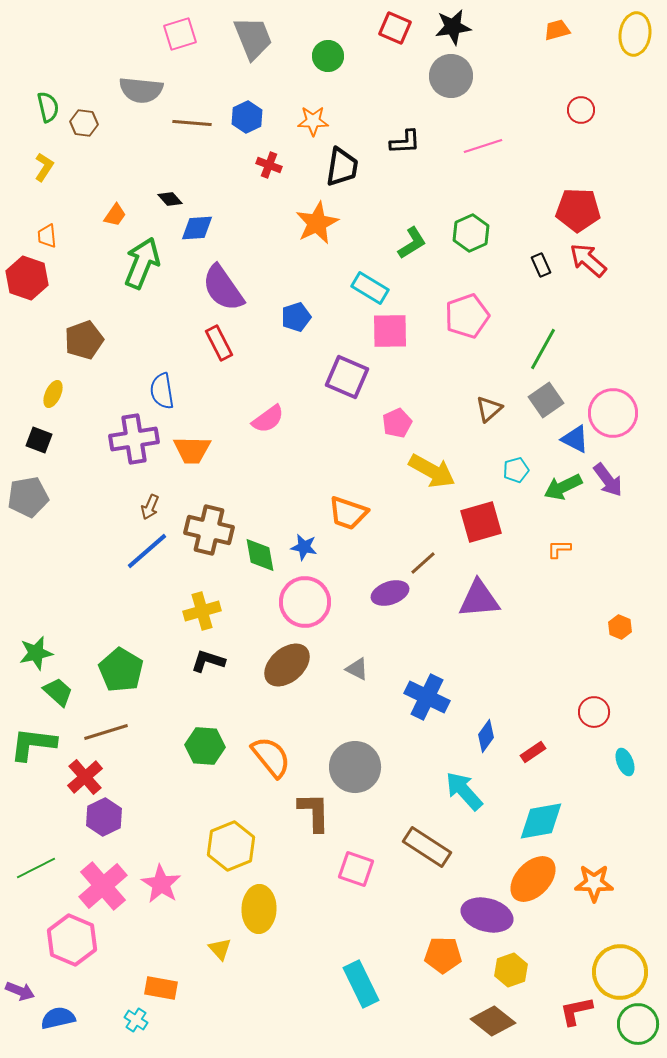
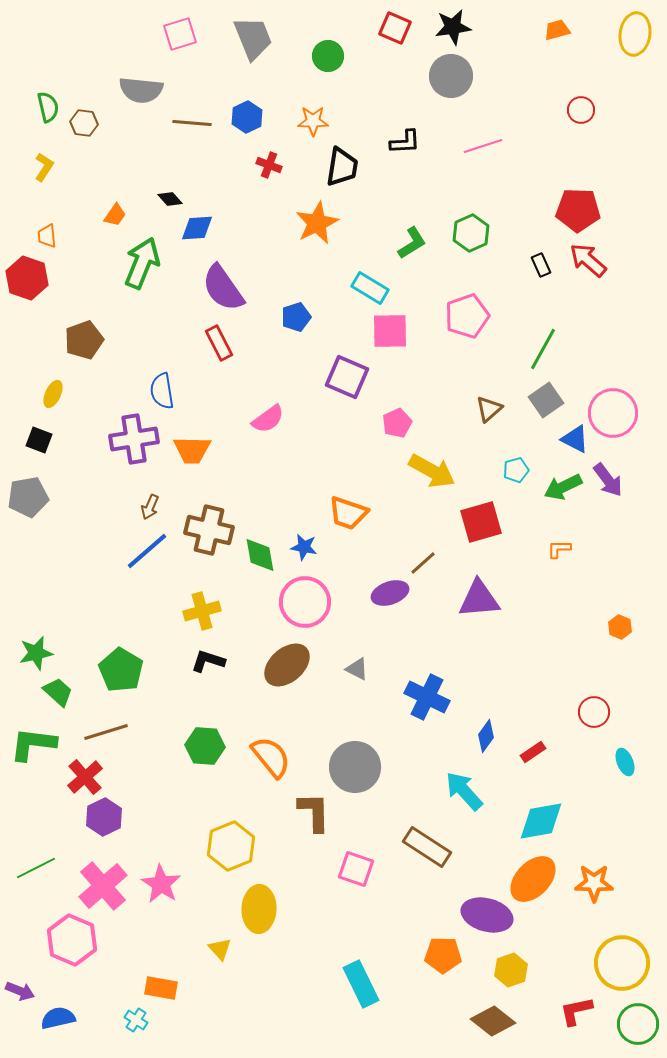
yellow circle at (620, 972): moved 2 px right, 9 px up
